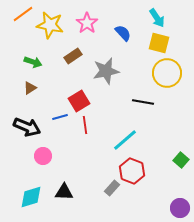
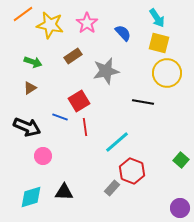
blue line: rotated 35 degrees clockwise
red line: moved 2 px down
cyan line: moved 8 px left, 2 px down
